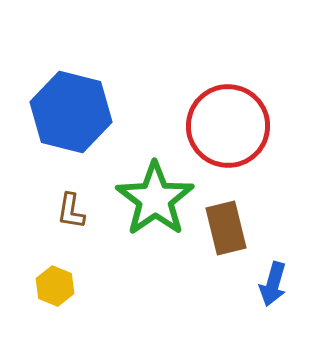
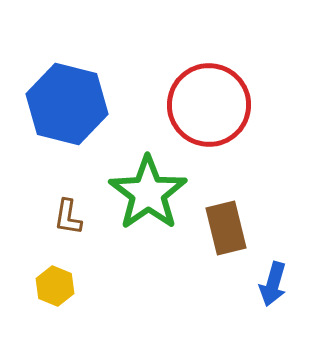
blue hexagon: moved 4 px left, 8 px up
red circle: moved 19 px left, 21 px up
green star: moved 7 px left, 6 px up
brown L-shape: moved 3 px left, 6 px down
